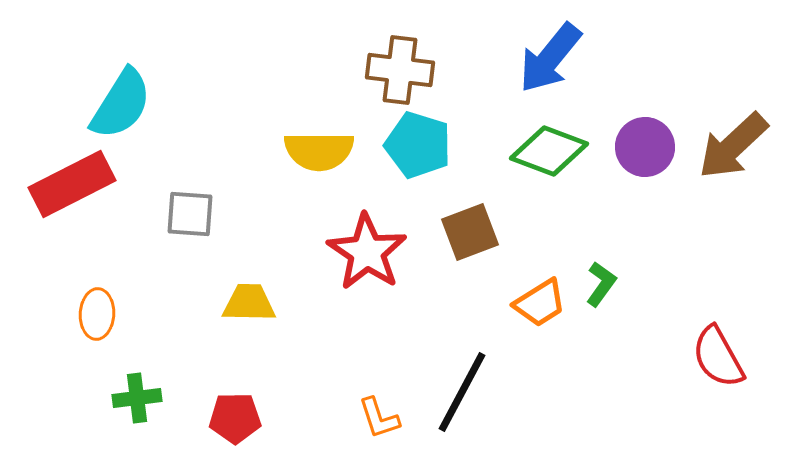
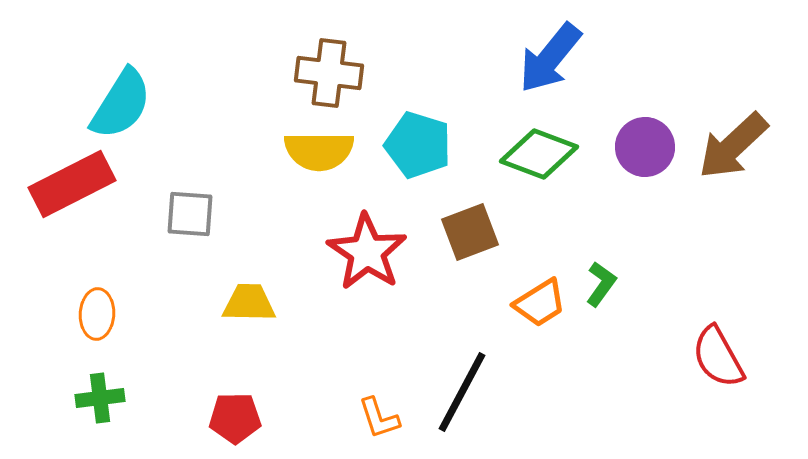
brown cross: moved 71 px left, 3 px down
green diamond: moved 10 px left, 3 px down
green cross: moved 37 px left
